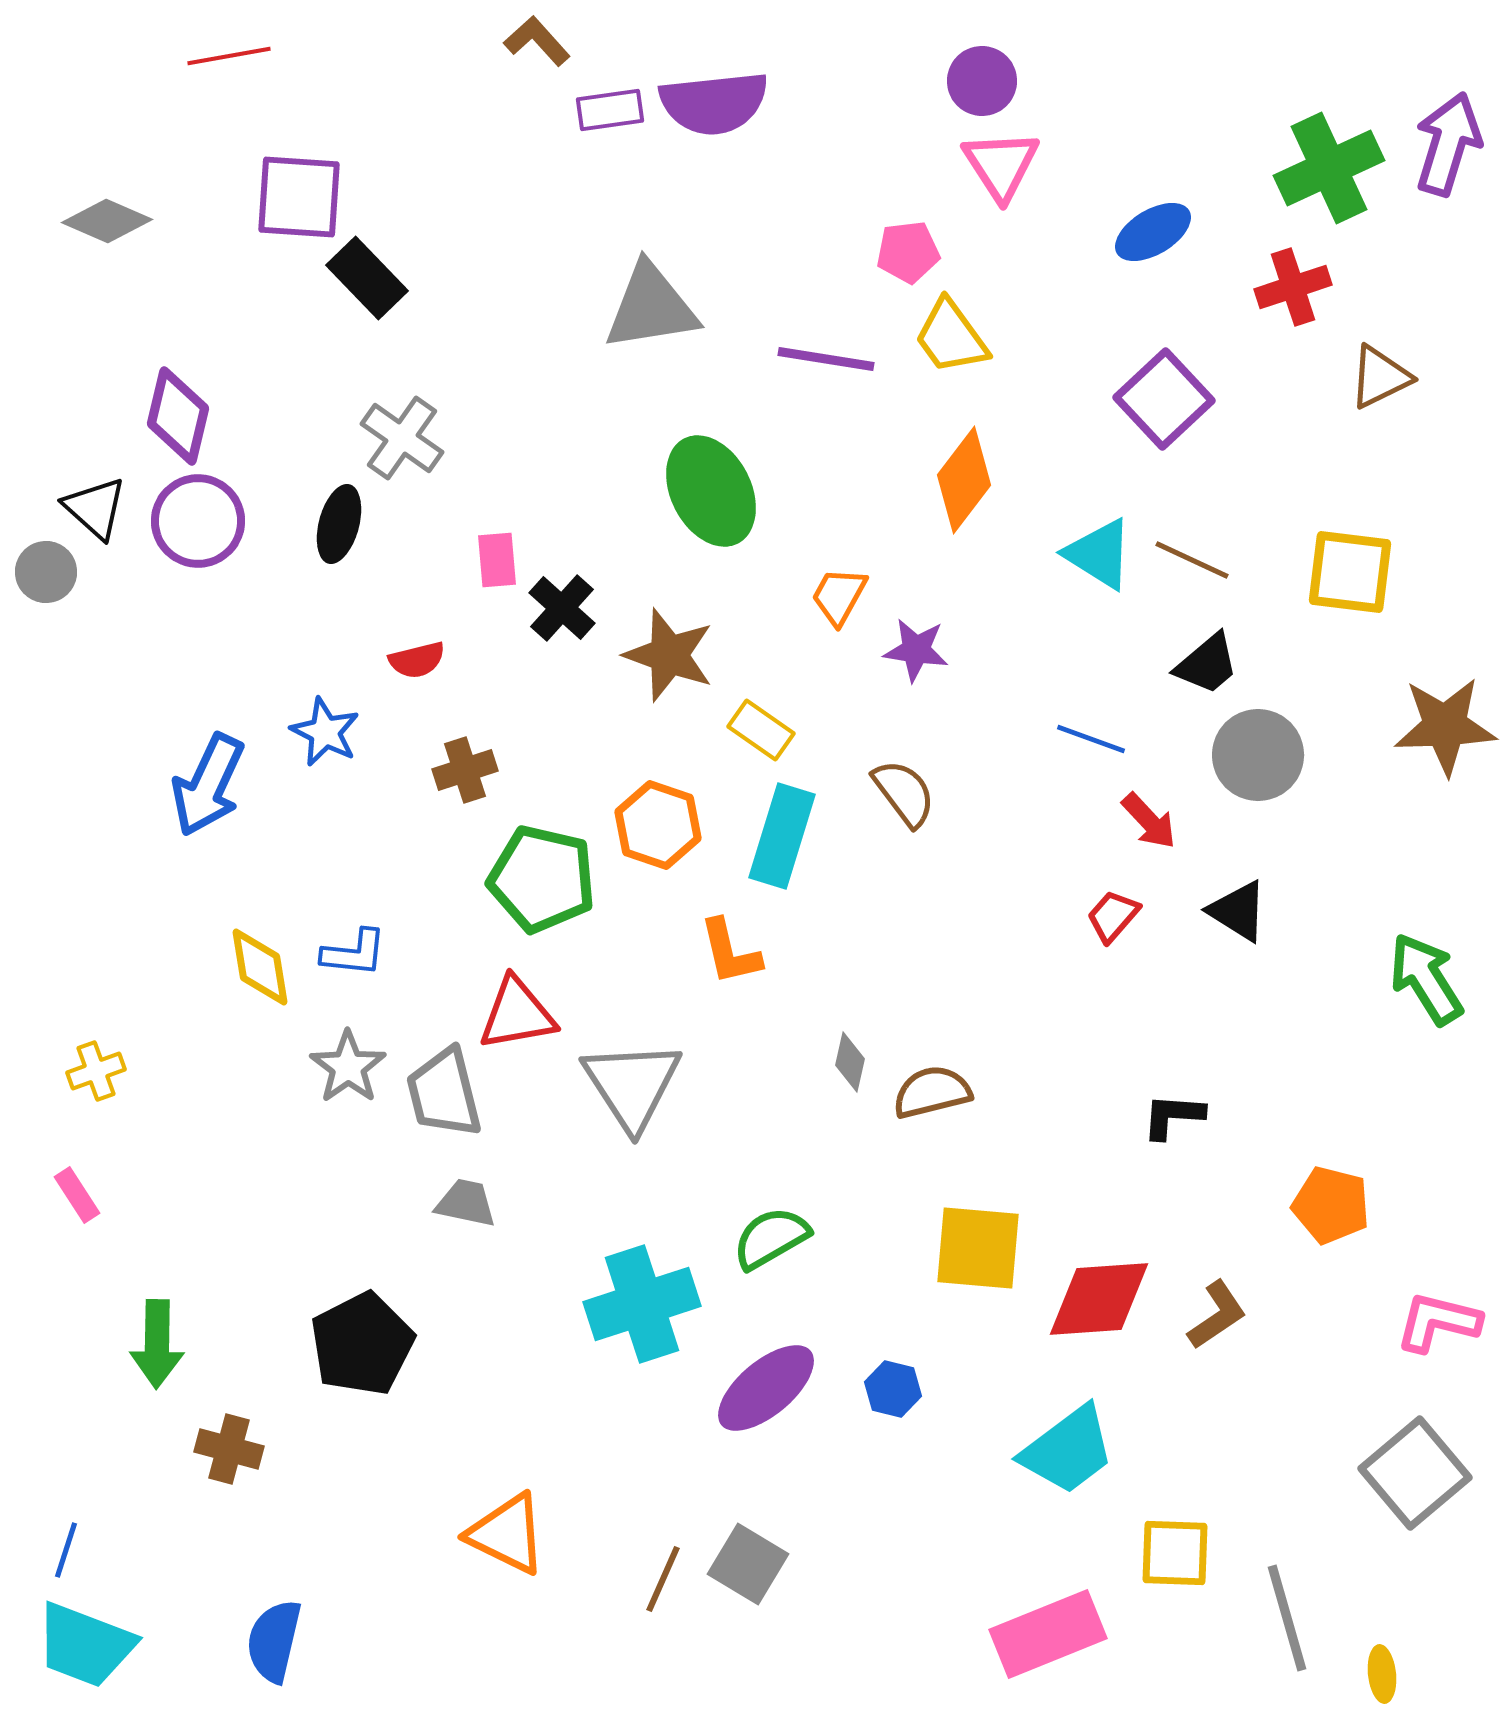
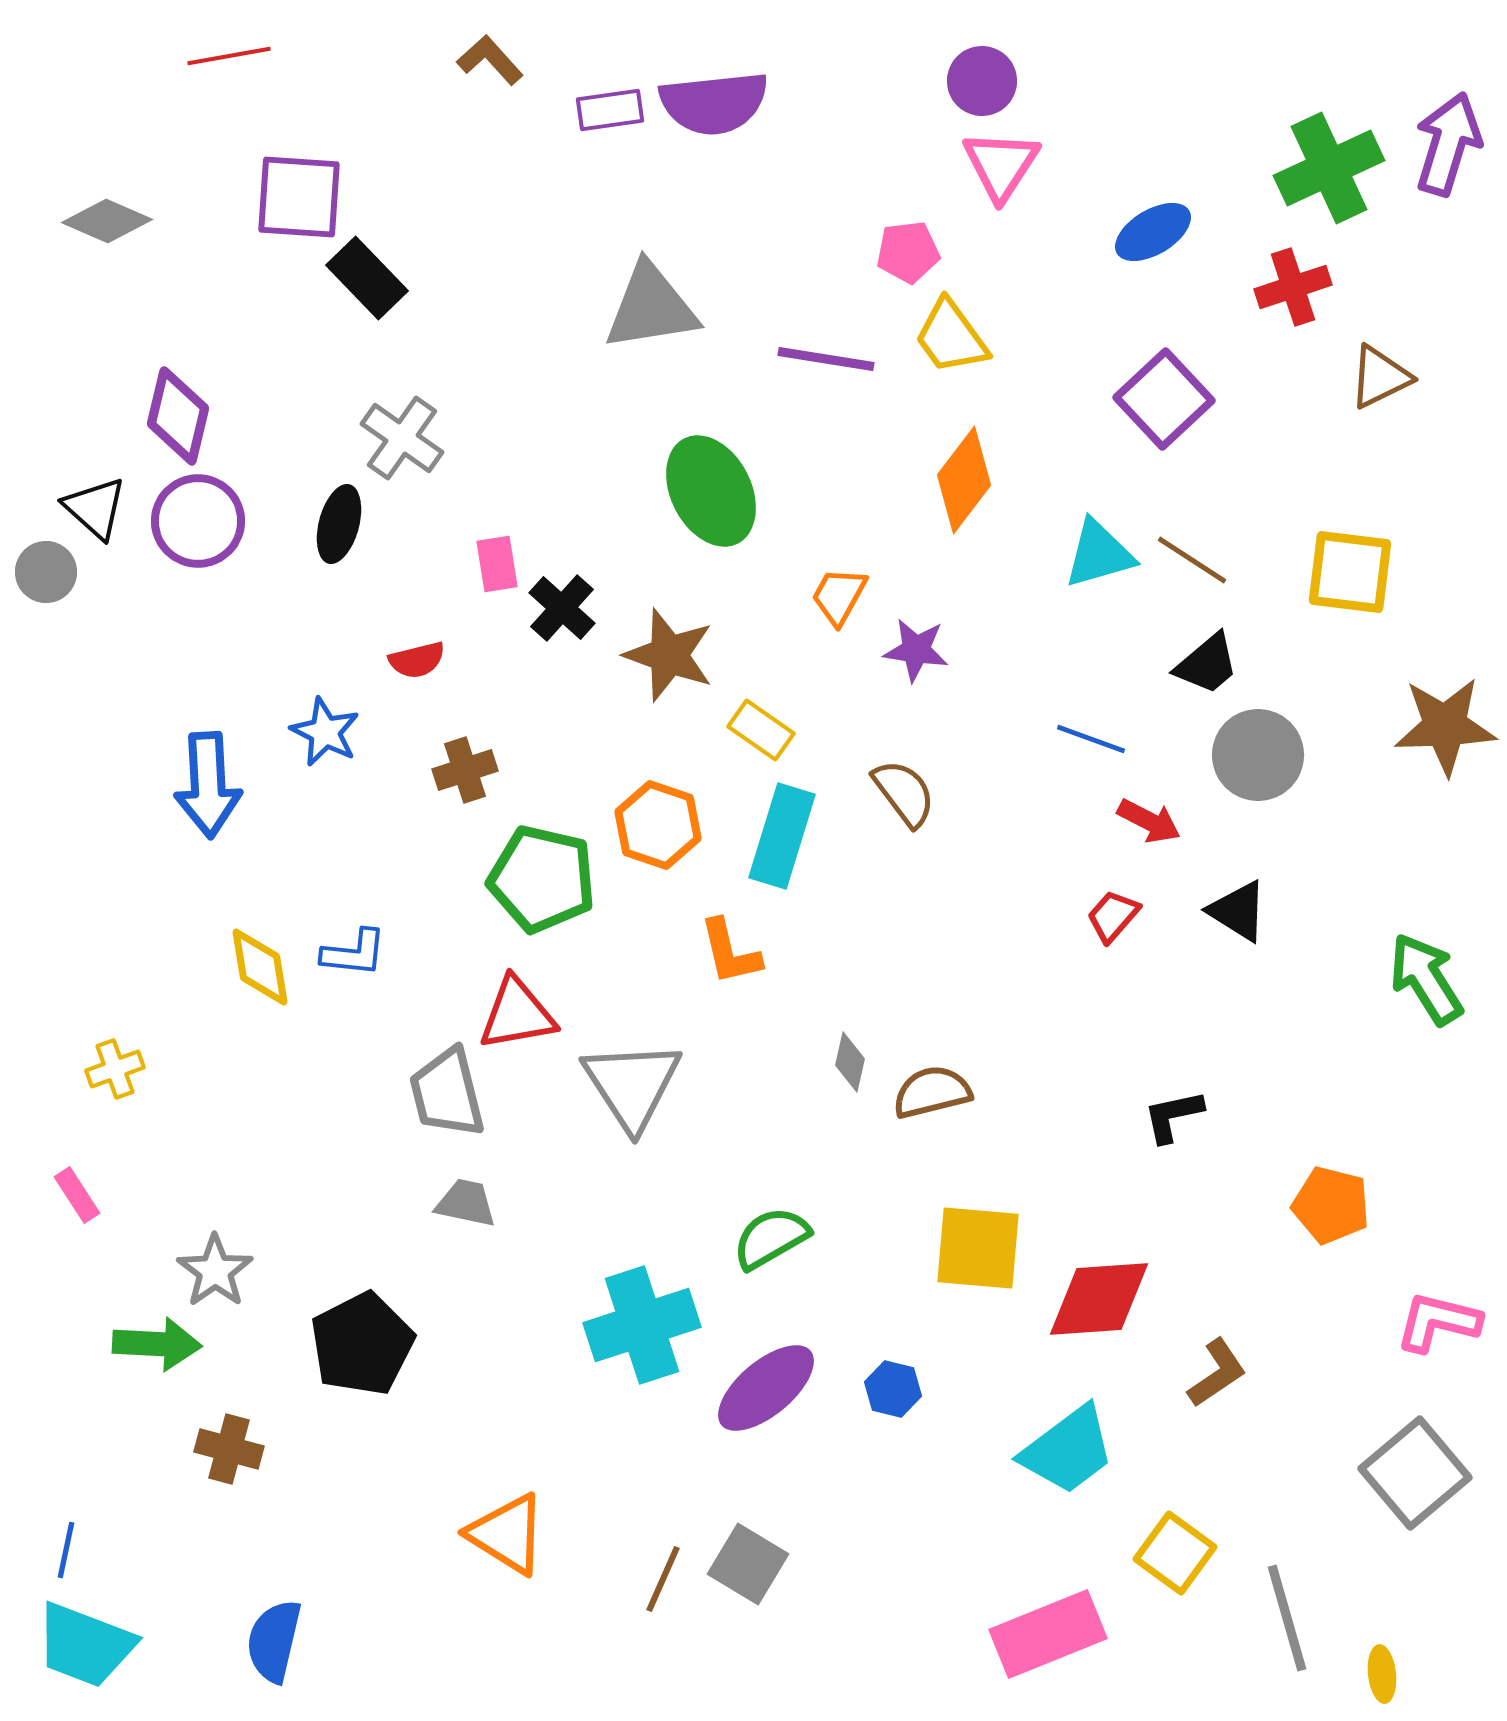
brown L-shape at (537, 41): moved 47 px left, 19 px down
pink triangle at (1001, 165): rotated 6 degrees clockwise
cyan triangle at (1099, 554): rotated 48 degrees counterclockwise
pink rectangle at (497, 560): moved 4 px down; rotated 4 degrees counterclockwise
brown line at (1192, 560): rotated 8 degrees clockwise
blue arrow at (208, 785): rotated 28 degrees counterclockwise
red arrow at (1149, 821): rotated 20 degrees counterclockwise
gray star at (348, 1067): moved 133 px left, 204 px down
yellow cross at (96, 1071): moved 19 px right, 2 px up
gray trapezoid at (444, 1093): moved 3 px right
black L-shape at (1173, 1116): rotated 16 degrees counterclockwise
cyan cross at (642, 1304): moved 21 px down
brown L-shape at (1217, 1315): moved 58 px down
green arrow at (157, 1344): rotated 88 degrees counterclockwise
orange triangle at (507, 1534): rotated 6 degrees clockwise
blue line at (66, 1550): rotated 6 degrees counterclockwise
yellow square at (1175, 1553): rotated 34 degrees clockwise
